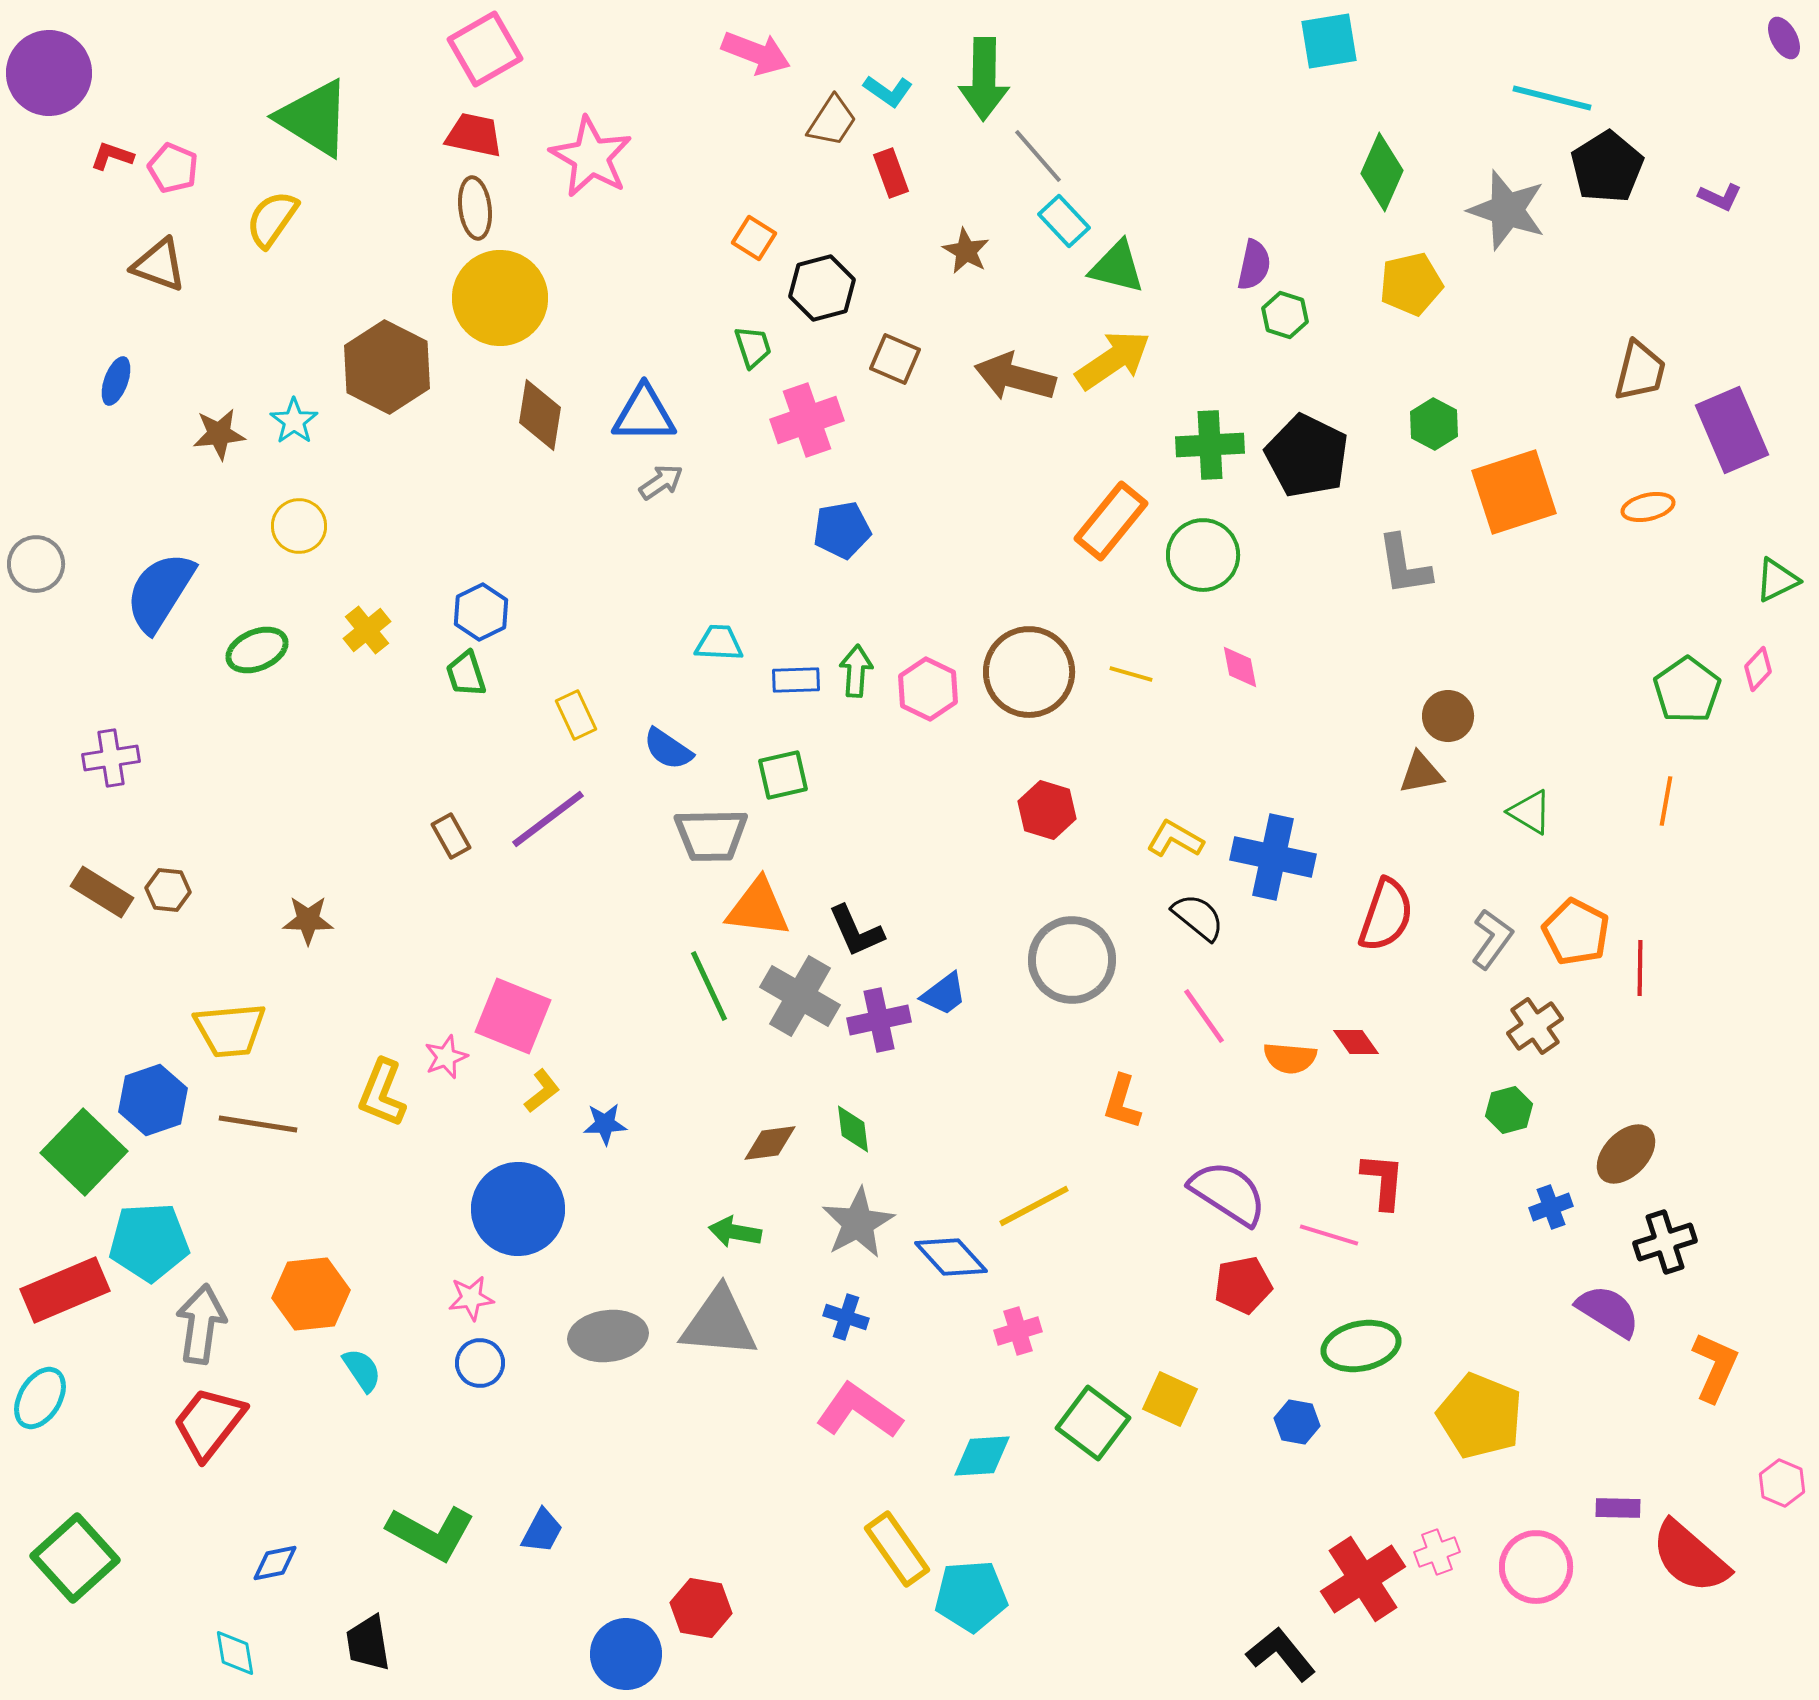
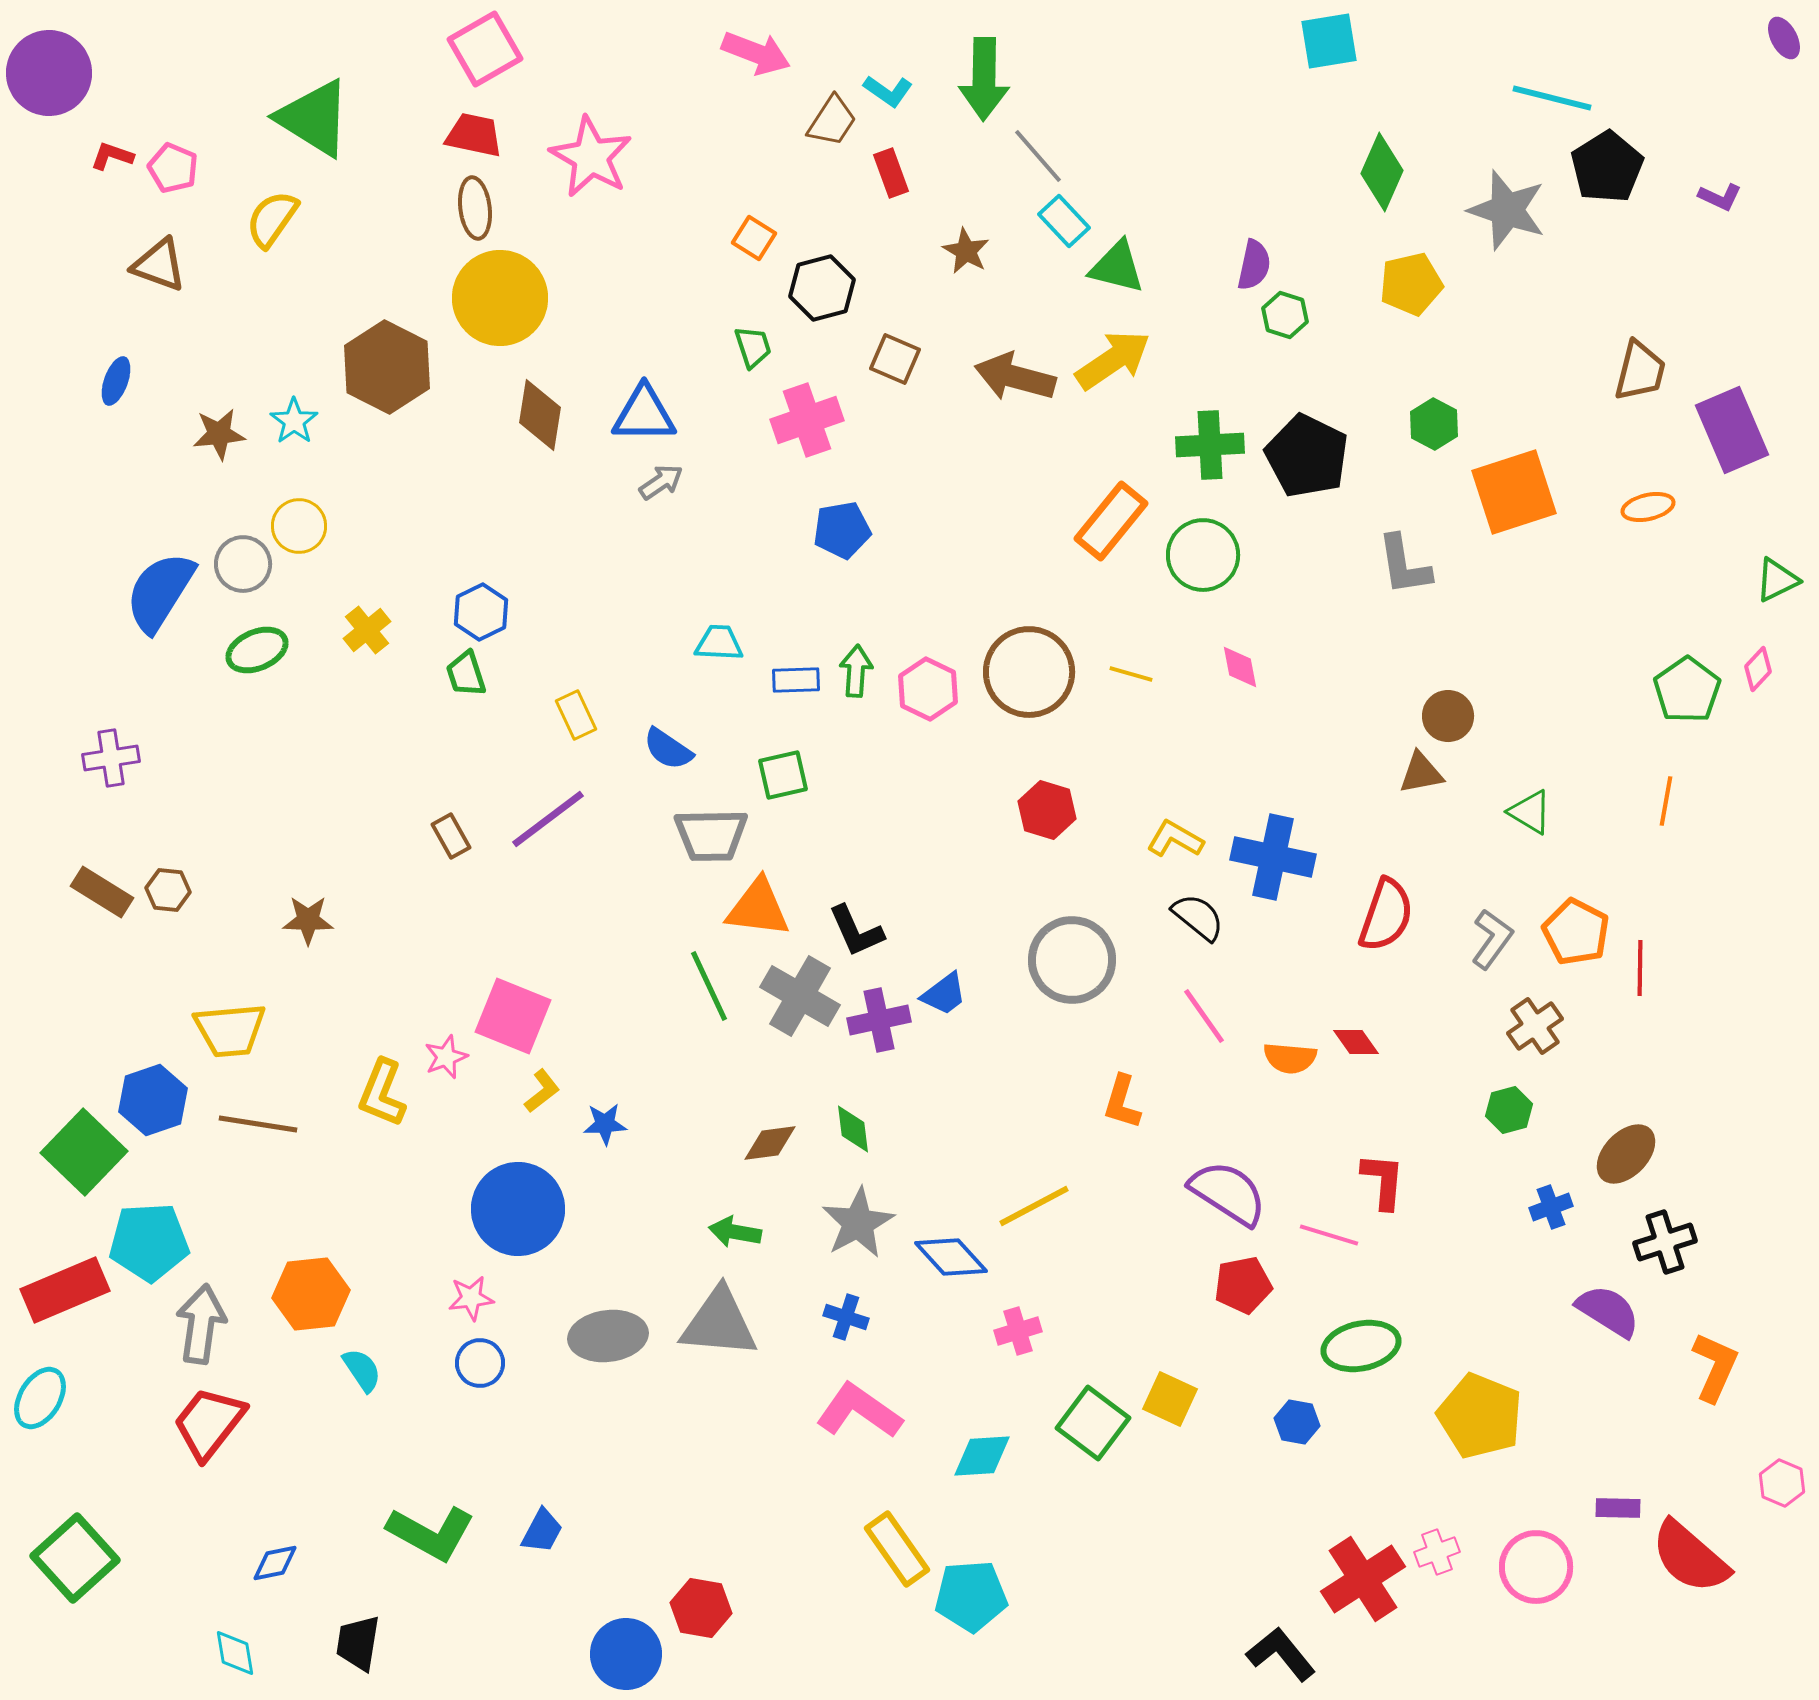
gray circle at (36, 564): moved 207 px right
black trapezoid at (368, 1643): moved 10 px left; rotated 18 degrees clockwise
